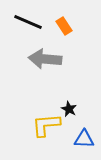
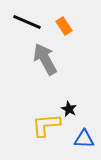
black line: moved 1 px left
gray arrow: rotated 56 degrees clockwise
